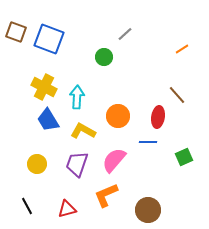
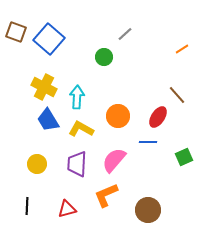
blue square: rotated 20 degrees clockwise
red ellipse: rotated 25 degrees clockwise
yellow L-shape: moved 2 px left, 2 px up
purple trapezoid: rotated 16 degrees counterclockwise
black line: rotated 30 degrees clockwise
